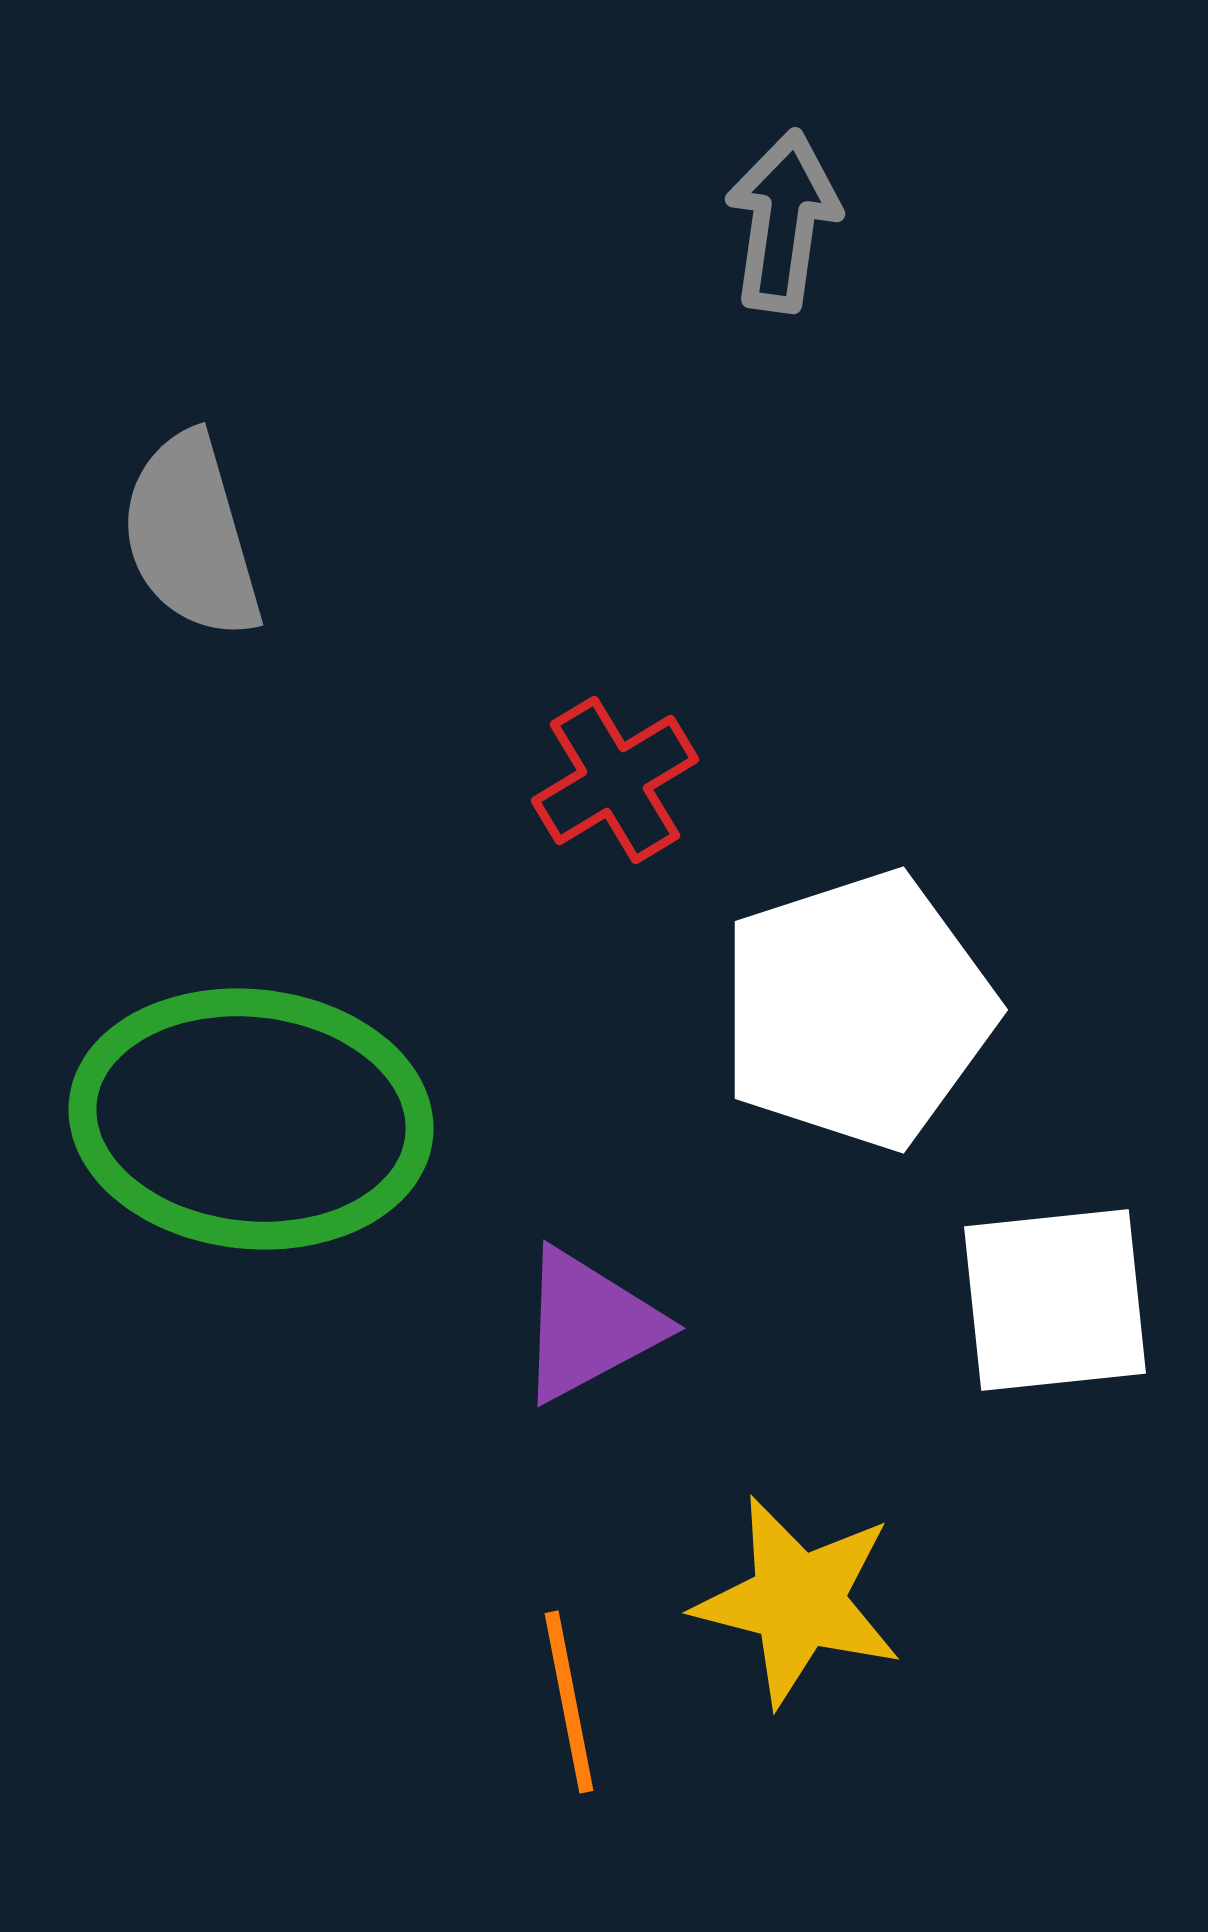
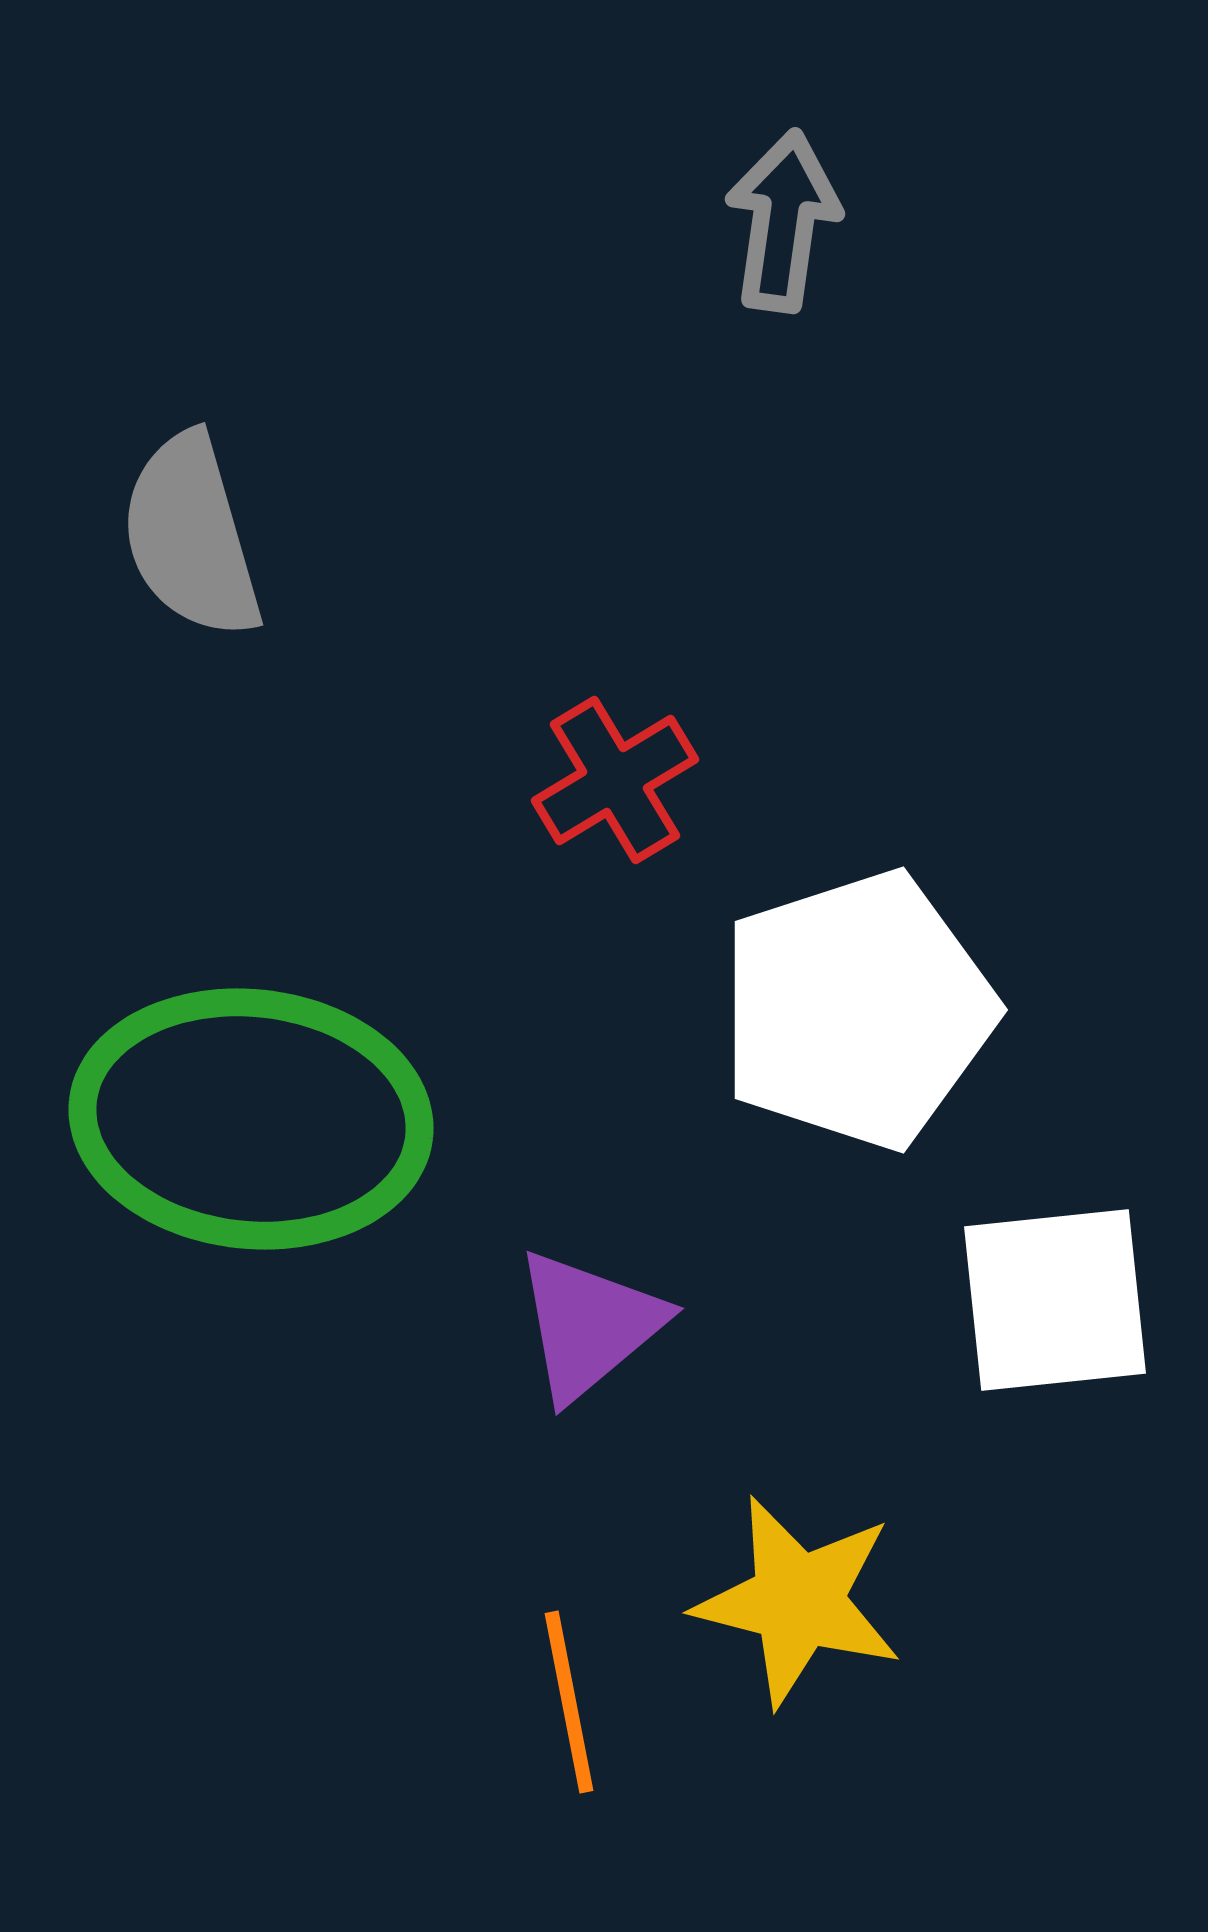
purple triangle: rotated 12 degrees counterclockwise
